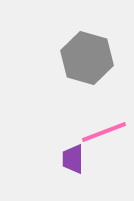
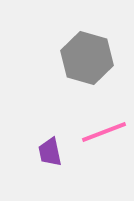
purple trapezoid: moved 23 px left, 7 px up; rotated 12 degrees counterclockwise
